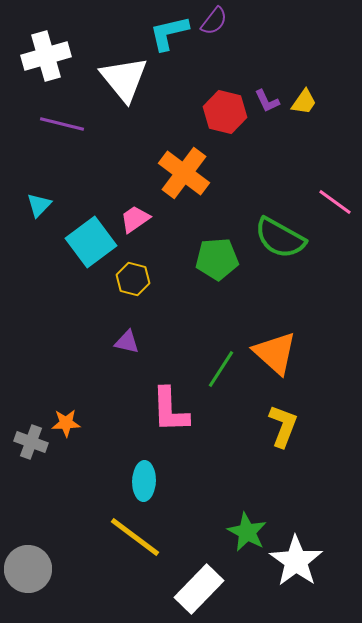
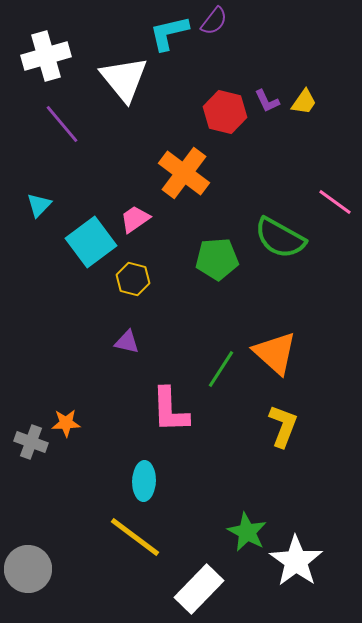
purple line: rotated 36 degrees clockwise
